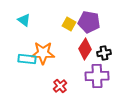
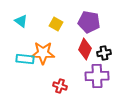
cyan triangle: moved 3 px left, 1 px down
yellow square: moved 13 px left
red diamond: rotated 10 degrees counterclockwise
cyan rectangle: moved 2 px left
red cross: rotated 32 degrees counterclockwise
